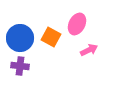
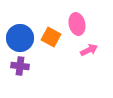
pink ellipse: rotated 40 degrees counterclockwise
